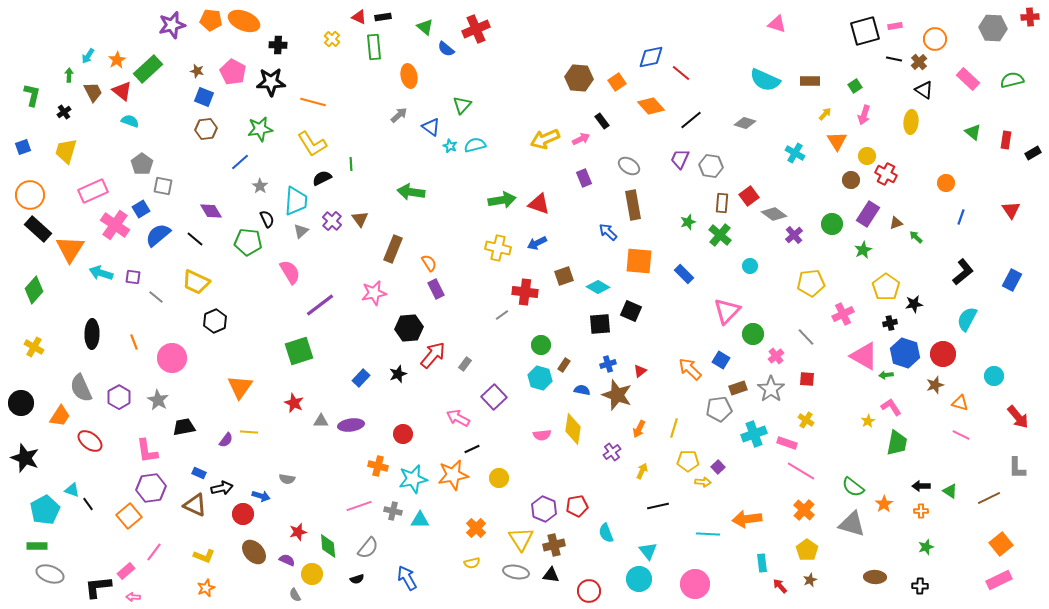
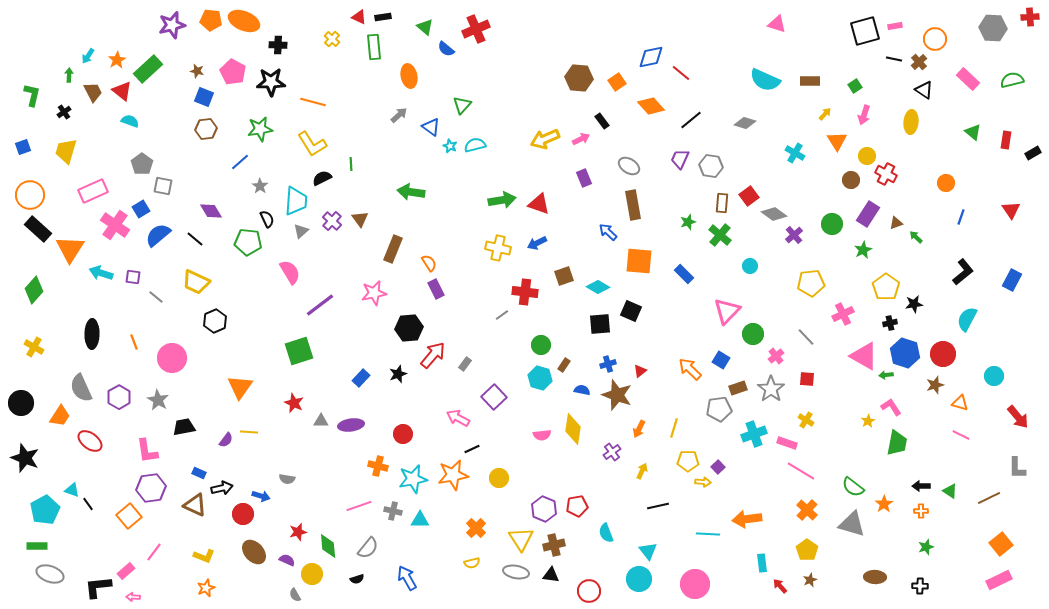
orange cross at (804, 510): moved 3 px right
